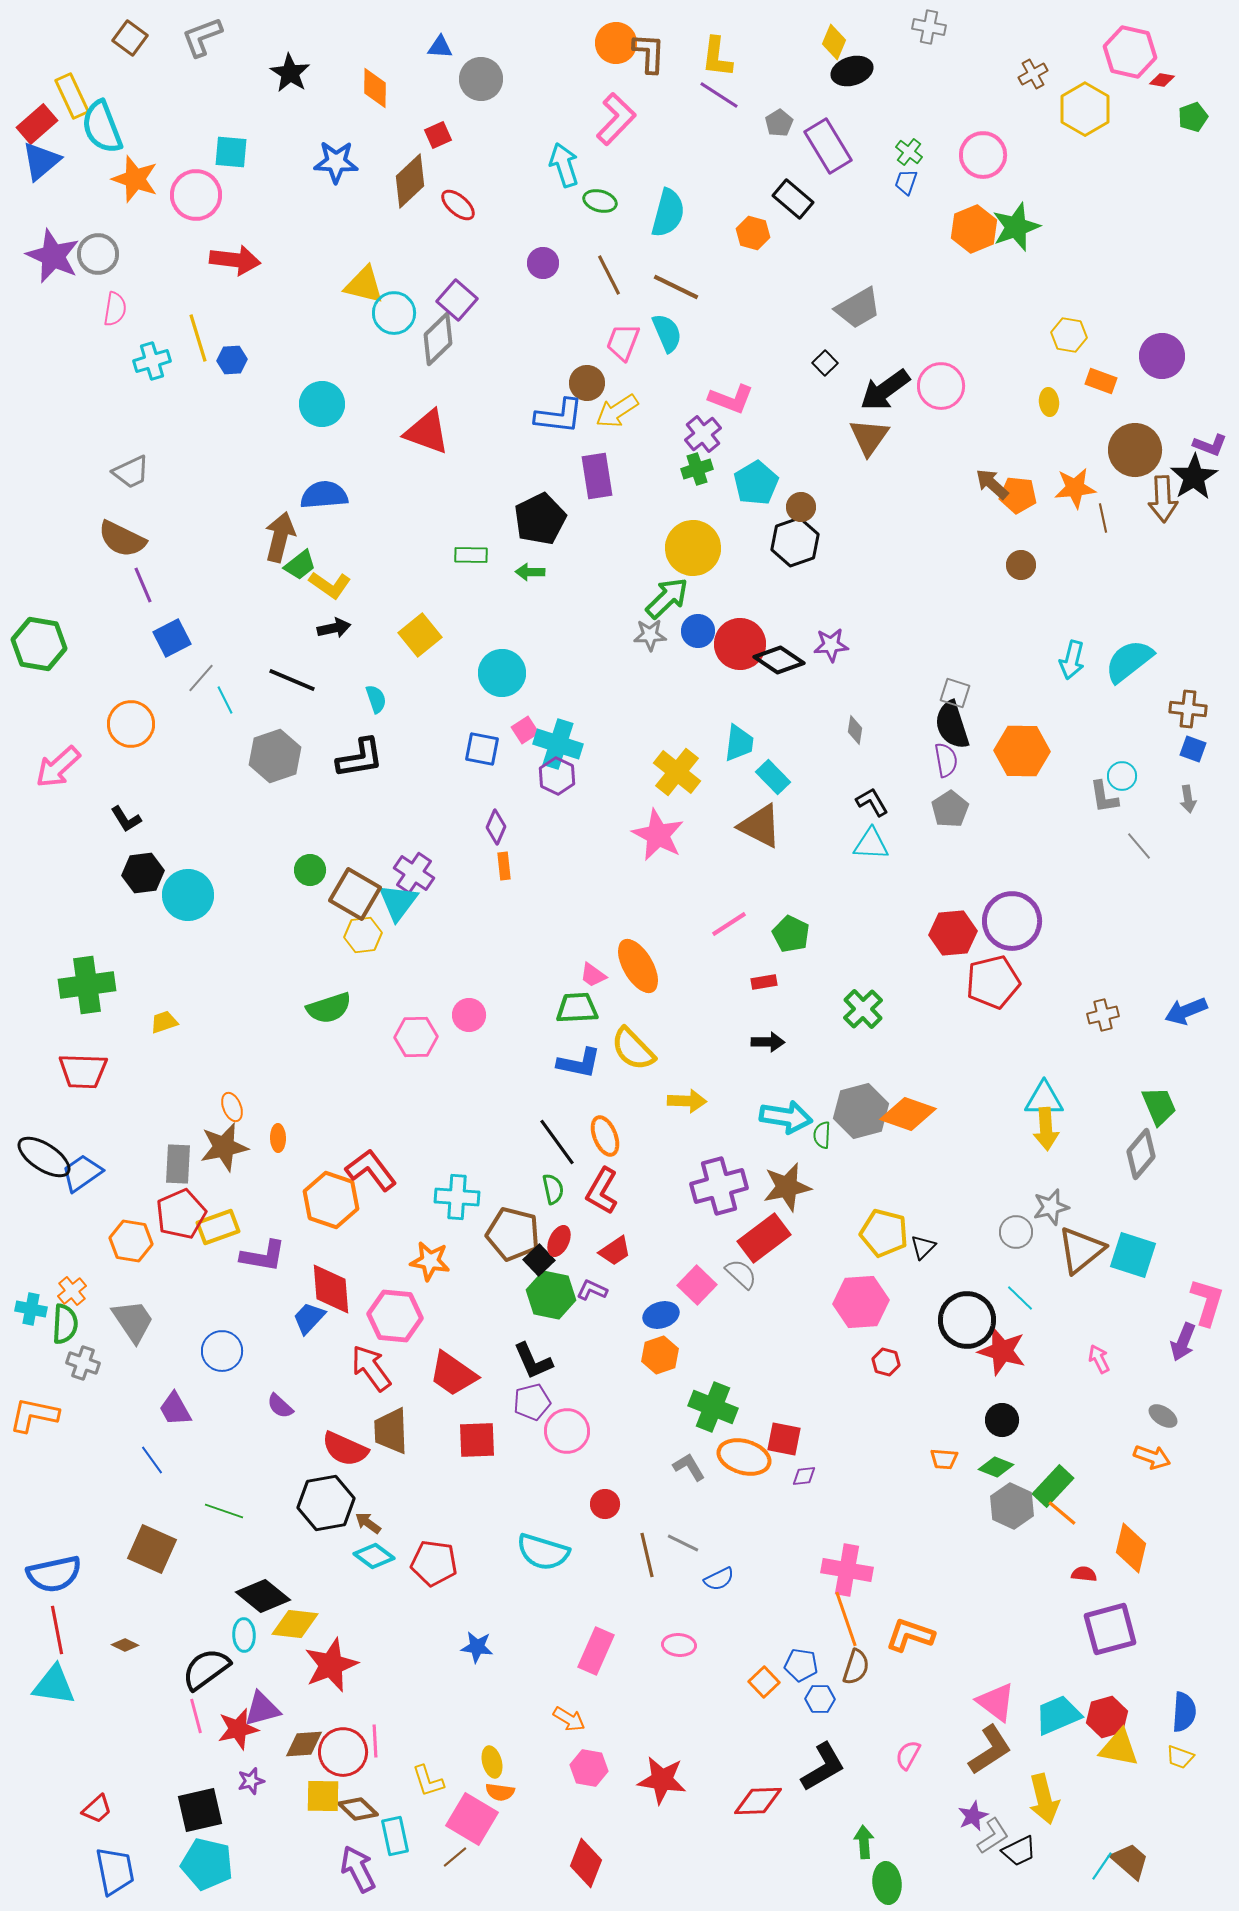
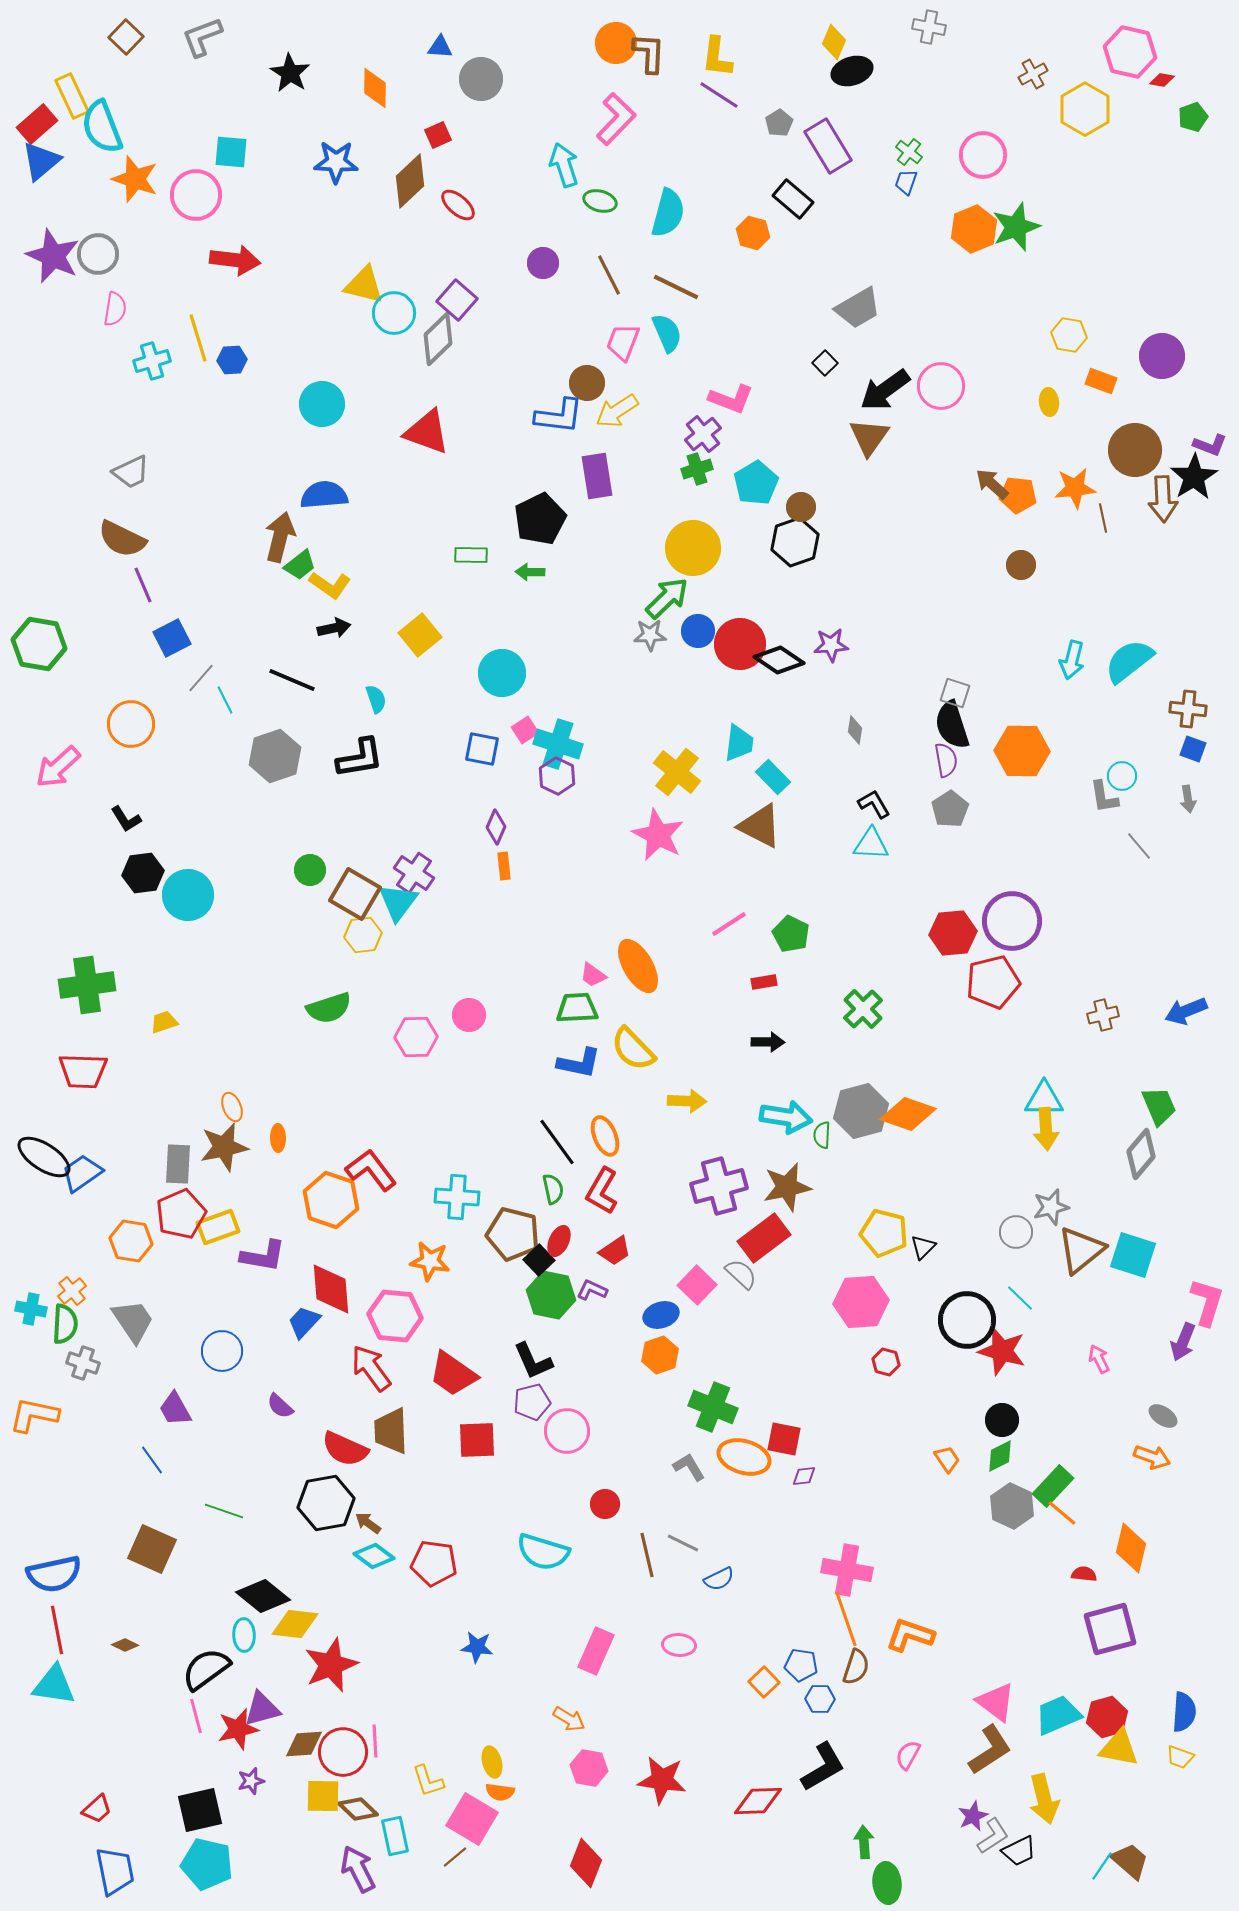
brown square at (130, 38): moved 4 px left, 1 px up; rotated 8 degrees clockwise
black L-shape at (872, 802): moved 2 px right, 2 px down
blue trapezoid at (309, 1318): moved 5 px left, 4 px down
orange trapezoid at (944, 1459): moved 3 px right; rotated 128 degrees counterclockwise
green diamond at (996, 1467): moved 4 px right, 11 px up; rotated 48 degrees counterclockwise
